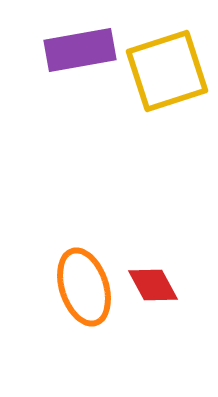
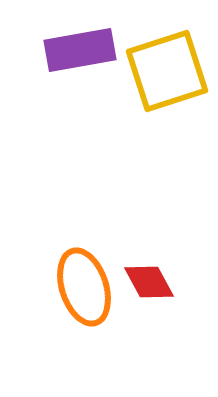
red diamond: moved 4 px left, 3 px up
